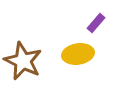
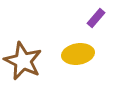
purple rectangle: moved 5 px up
